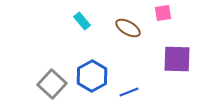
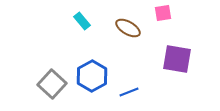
purple square: rotated 8 degrees clockwise
